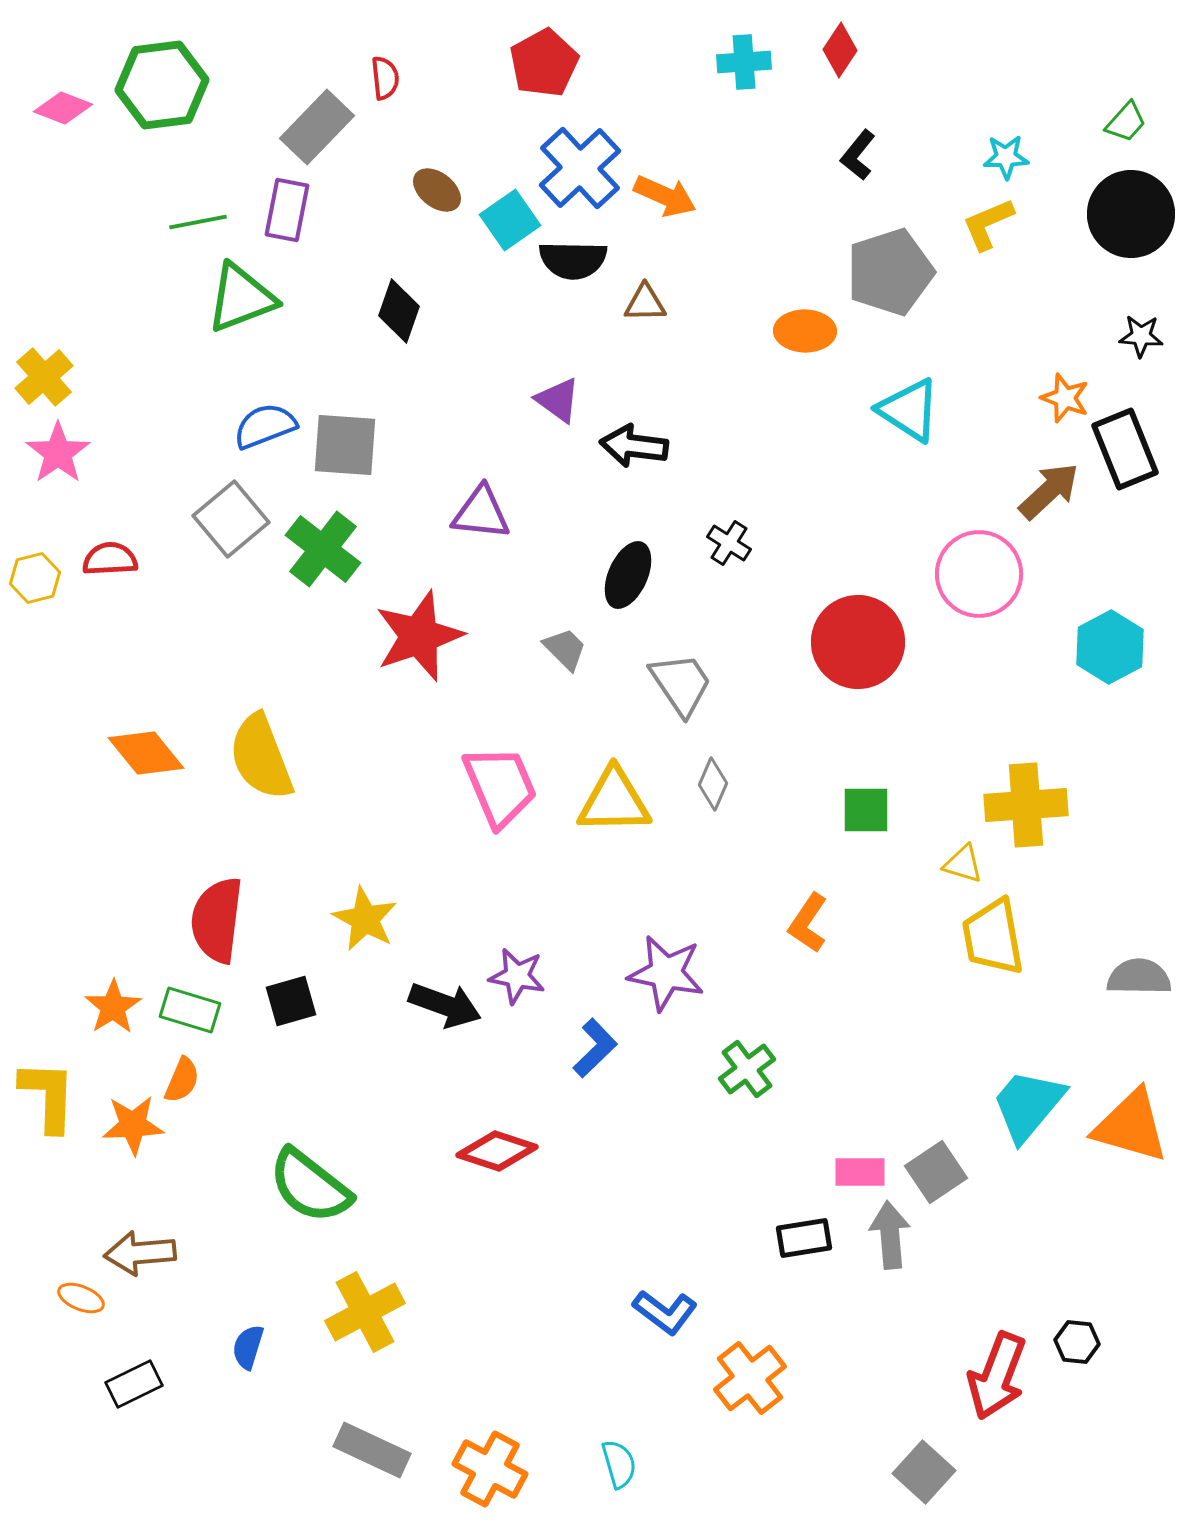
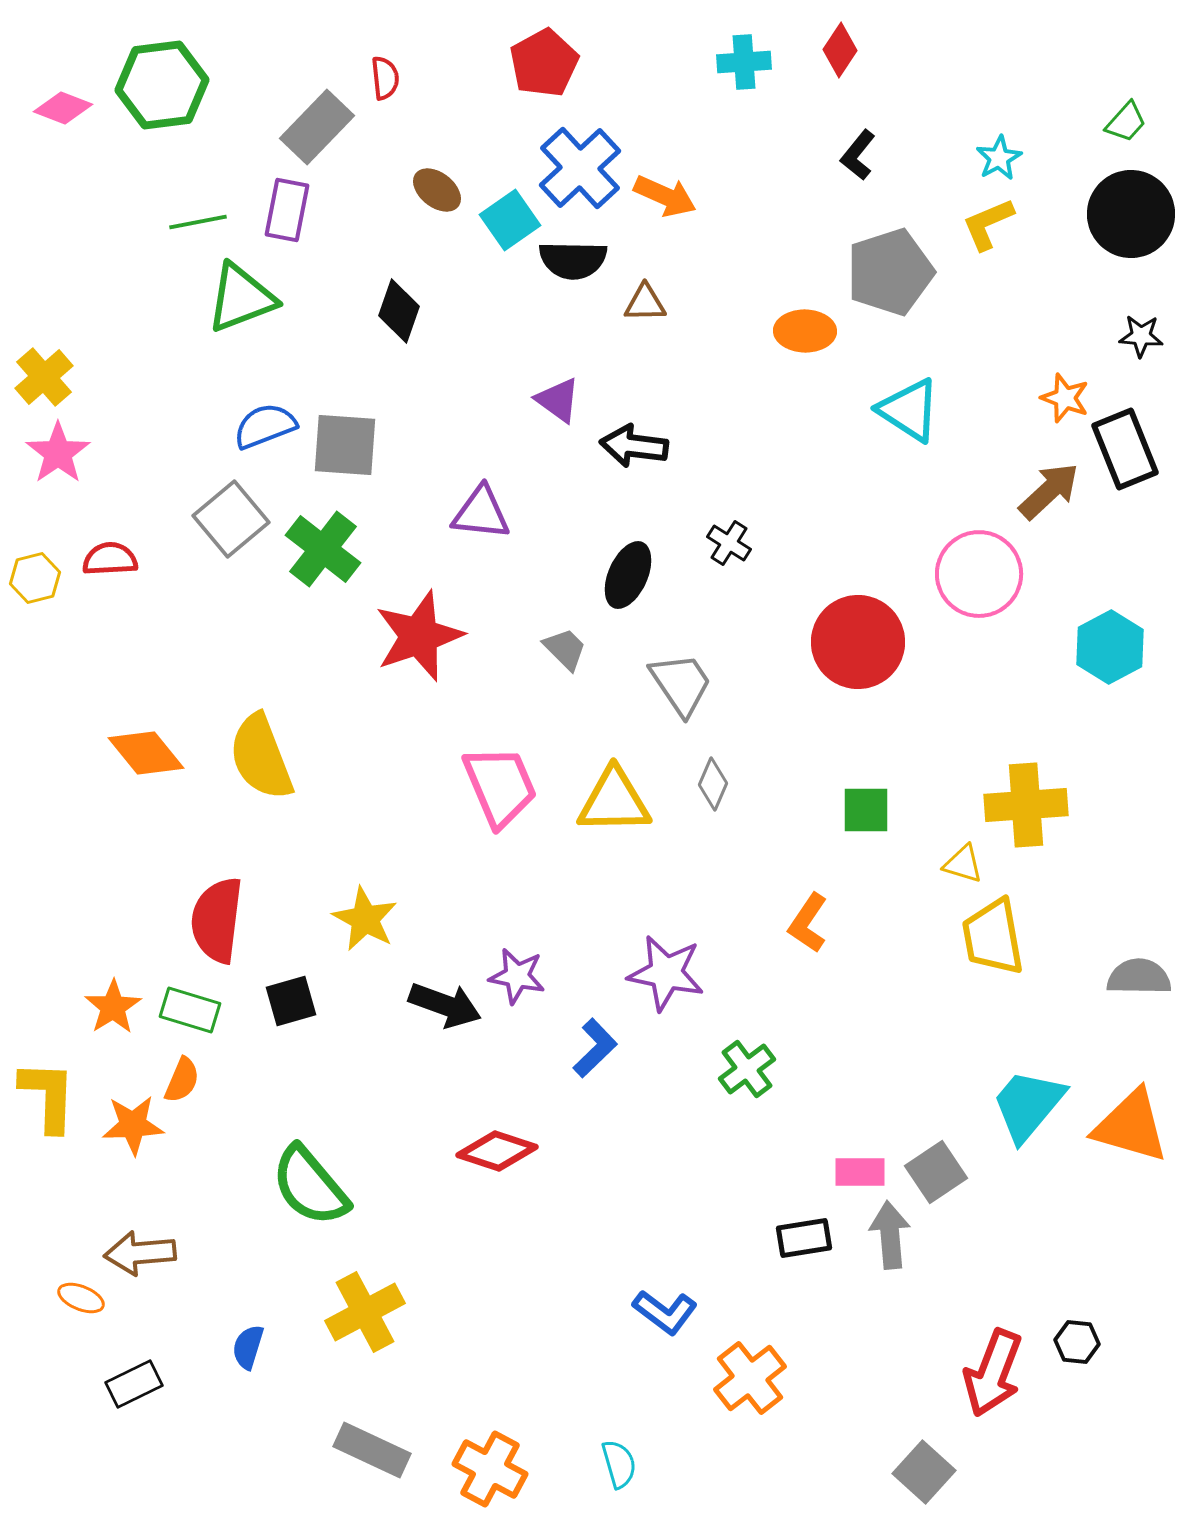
cyan star at (1006, 157): moved 7 px left, 1 px down; rotated 27 degrees counterclockwise
green semicircle at (310, 1186): rotated 12 degrees clockwise
red arrow at (997, 1376): moved 4 px left, 3 px up
